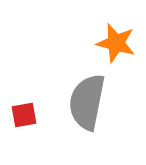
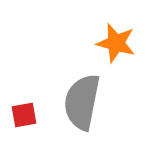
gray semicircle: moved 5 px left
